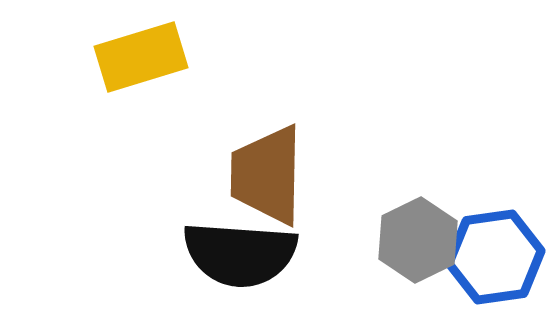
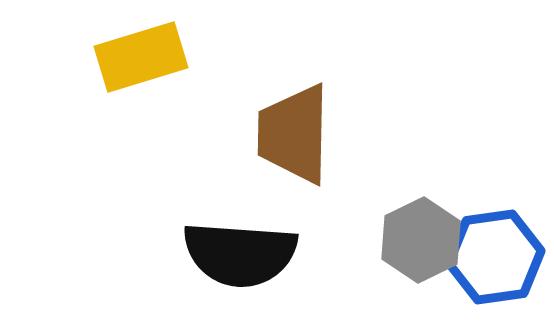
brown trapezoid: moved 27 px right, 41 px up
gray hexagon: moved 3 px right
